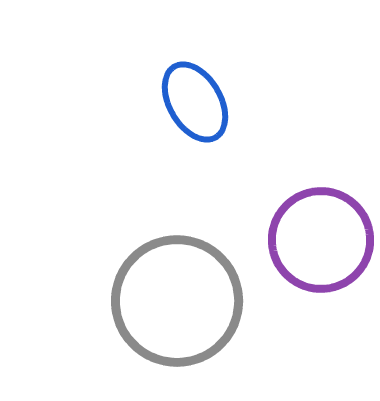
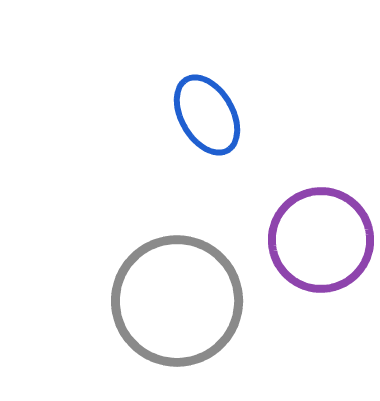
blue ellipse: moved 12 px right, 13 px down
